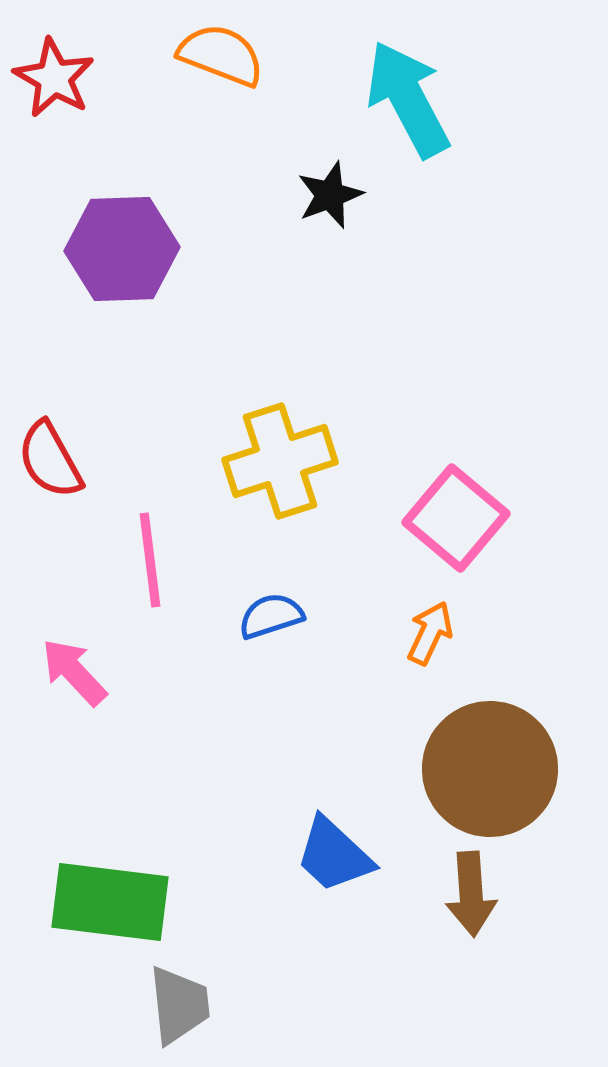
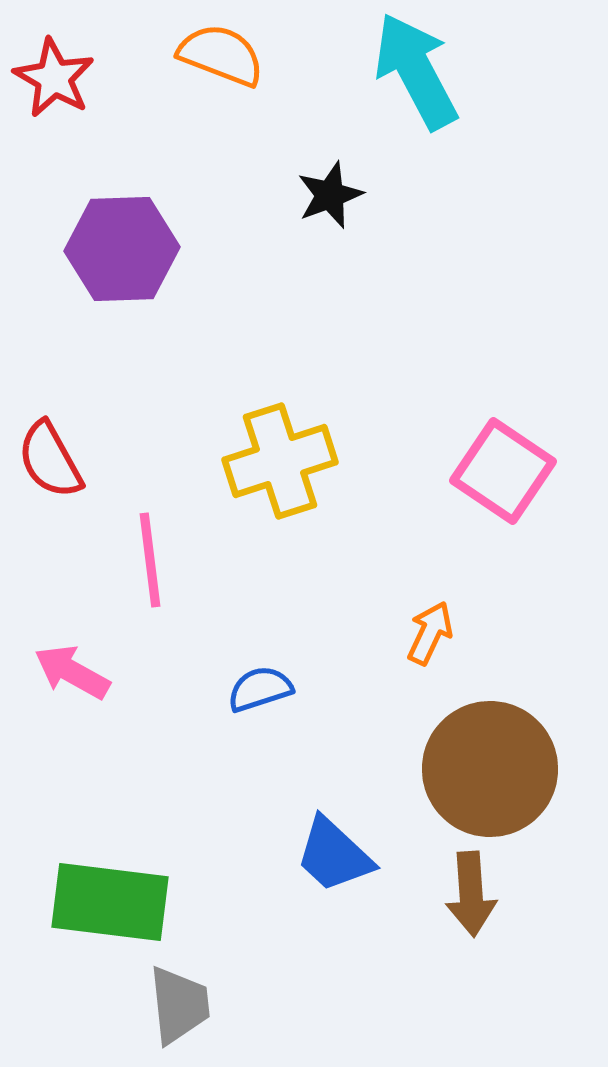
cyan arrow: moved 8 px right, 28 px up
pink square: moved 47 px right, 47 px up; rotated 6 degrees counterclockwise
blue semicircle: moved 11 px left, 73 px down
pink arrow: moved 2 px left; rotated 18 degrees counterclockwise
